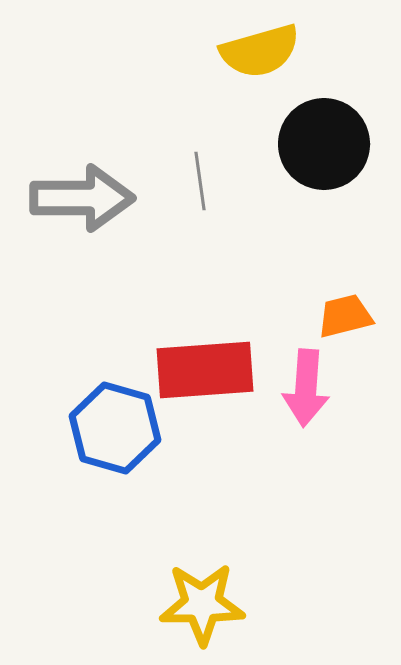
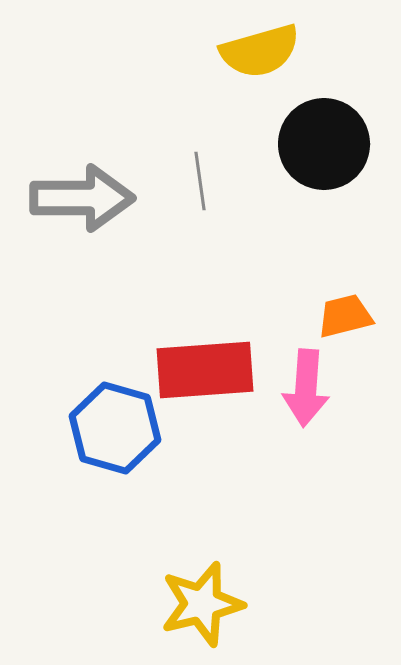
yellow star: rotated 14 degrees counterclockwise
